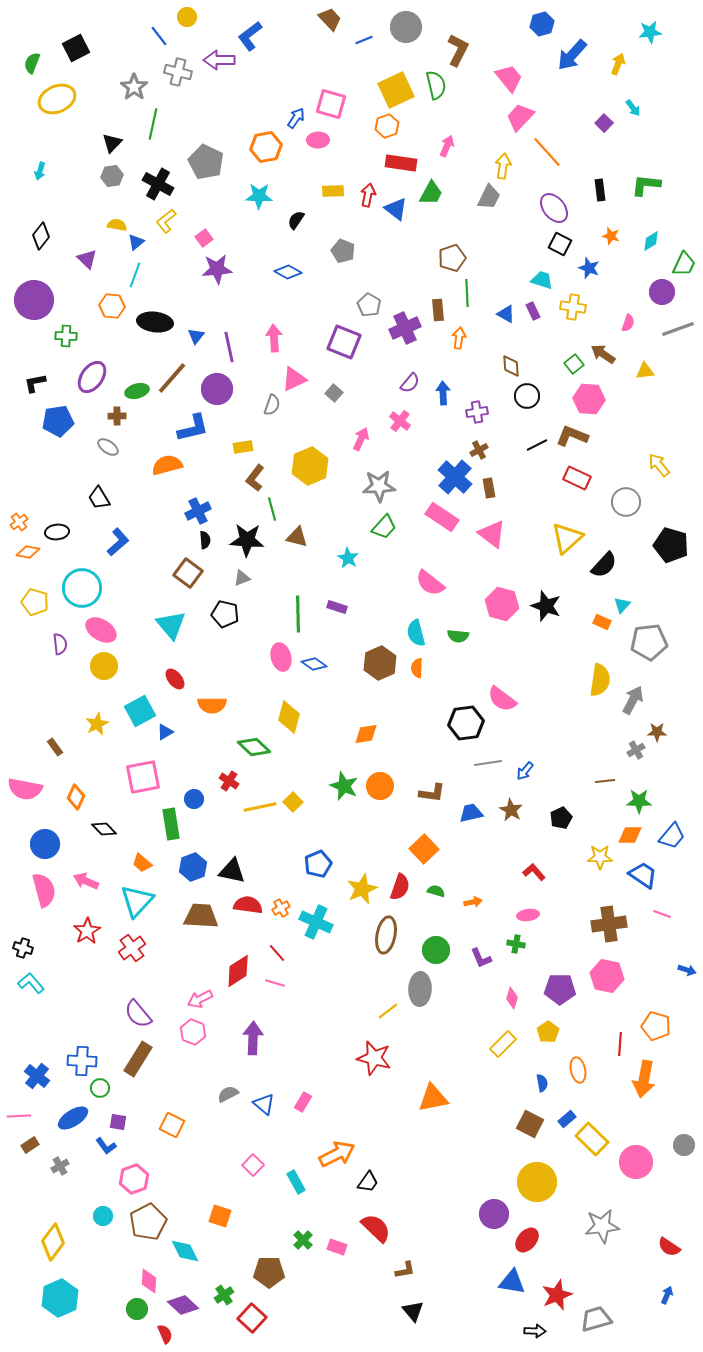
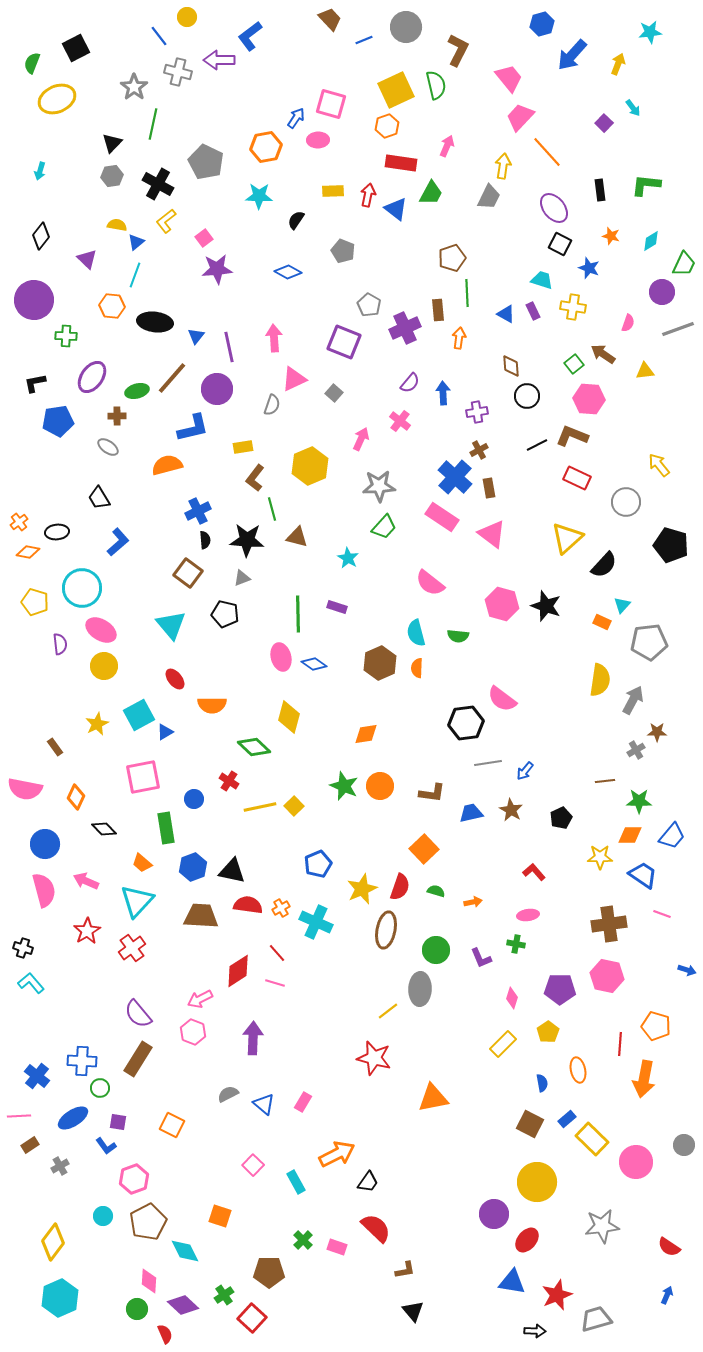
cyan square at (140, 711): moved 1 px left, 4 px down
yellow square at (293, 802): moved 1 px right, 4 px down
green rectangle at (171, 824): moved 5 px left, 4 px down
brown ellipse at (386, 935): moved 5 px up
